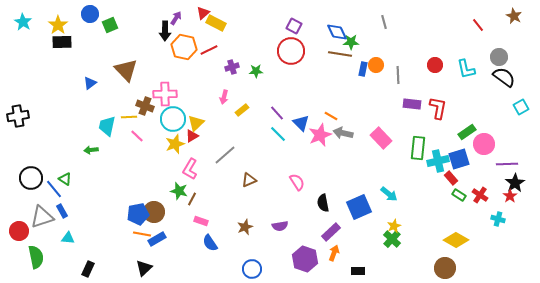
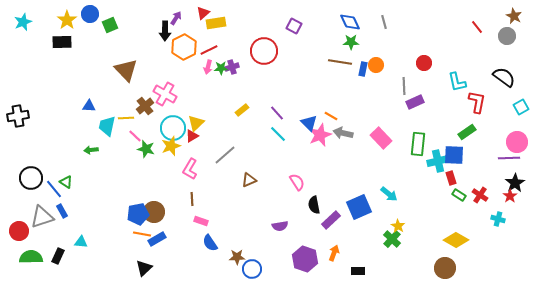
cyan star at (23, 22): rotated 18 degrees clockwise
yellow rectangle at (216, 23): rotated 36 degrees counterclockwise
yellow star at (58, 25): moved 9 px right, 5 px up
red line at (478, 25): moved 1 px left, 2 px down
blue diamond at (337, 32): moved 13 px right, 10 px up
orange hexagon at (184, 47): rotated 20 degrees clockwise
red circle at (291, 51): moved 27 px left
brown line at (340, 54): moved 8 px down
gray circle at (499, 57): moved 8 px right, 21 px up
red circle at (435, 65): moved 11 px left, 2 px up
cyan L-shape at (466, 69): moved 9 px left, 13 px down
green star at (256, 71): moved 35 px left, 3 px up
gray line at (398, 75): moved 6 px right, 11 px down
blue triangle at (90, 83): moved 1 px left, 23 px down; rotated 40 degrees clockwise
pink cross at (165, 94): rotated 30 degrees clockwise
pink arrow at (224, 97): moved 16 px left, 30 px up
purple rectangle at (412, 104): moved 3 px right, 2 px up; rotated 30 degrees counterclockwise
brown cross at (145, 106): rotated 30 degrees clockwise
red L-shape at (438, 108): moved 39 px right, 6 px up
yellow line at (129, 117): moved 3 px left, 1 px down
cyan circle at (173, 119): moved 9 px down
blue triangle at (301, 123): moved 8 px right
pink line at (137, 136): moved 2 px left
yellow star at (175, 144): moved 4 px left, 2 px down
pink circle at (484, 144): moved 33 px right, 2 px up
green rectangle at (418, 148): moved 4 px up
blue square at (459, 159): moved 5 px left, 4 px up; rotated 20 degrees clockwise
purple line at (507, 164): moved 2 px right, 6 px up
red rectangle at (451, 178): rotated 24 degrees clockwise
green triangle at (65, 179): moved 1 px right, 3 px down
green star at (179, 191): moved 33 px left, 42 px up
brown line at (192, 199): rotated 32 degrees counterclockwise
black semicircle at (323, 203): moved 9 px left, 2 px down
yellow star at (394, 226): moved 4 px right; rotated 16 degrees counterclockwise
brown star at (245, 227): moved 8 px left, 30 px down; rotated 21 degrees clockwise
purple rectangle at (331, 232): moved 12 px up
cyan triangle at (68, 238): moved 13 px right, 4 px down
green semicircle at (36, 257): moved 5 px left; rotated 80 degrees counterclockwise
black rectangle at (88, 269): moved 30 px left, 13 px up
